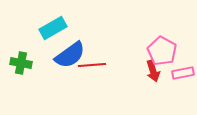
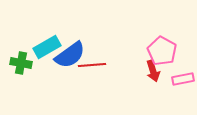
cyan rectangle: moved 6 px left, 19 px down
pink rectangle: moved 6 px down
